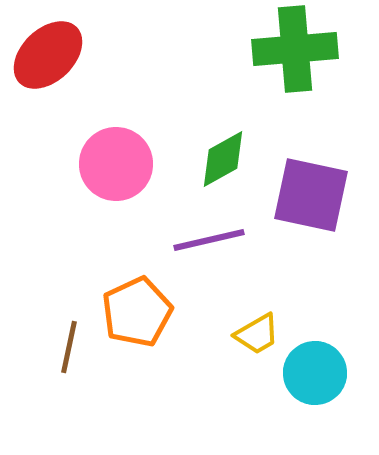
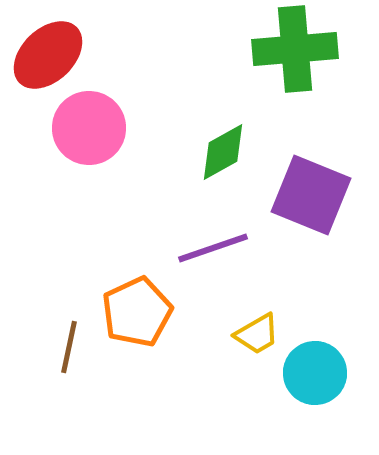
green diamond: moved 7 px up
pink circle: moved 27 px left, 36 px up
purple square: rotated 10 degrees clockwise
purple line: moved 4 px right, 8 px down; rotated 6 degrees counterclockwise
